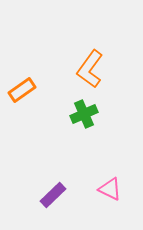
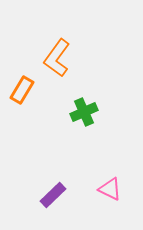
orange L-shape: moved 33 px left, 11 px up
orange rectangle: rotated 24 degrees counterclockwise
green cross: moved 2 px up
